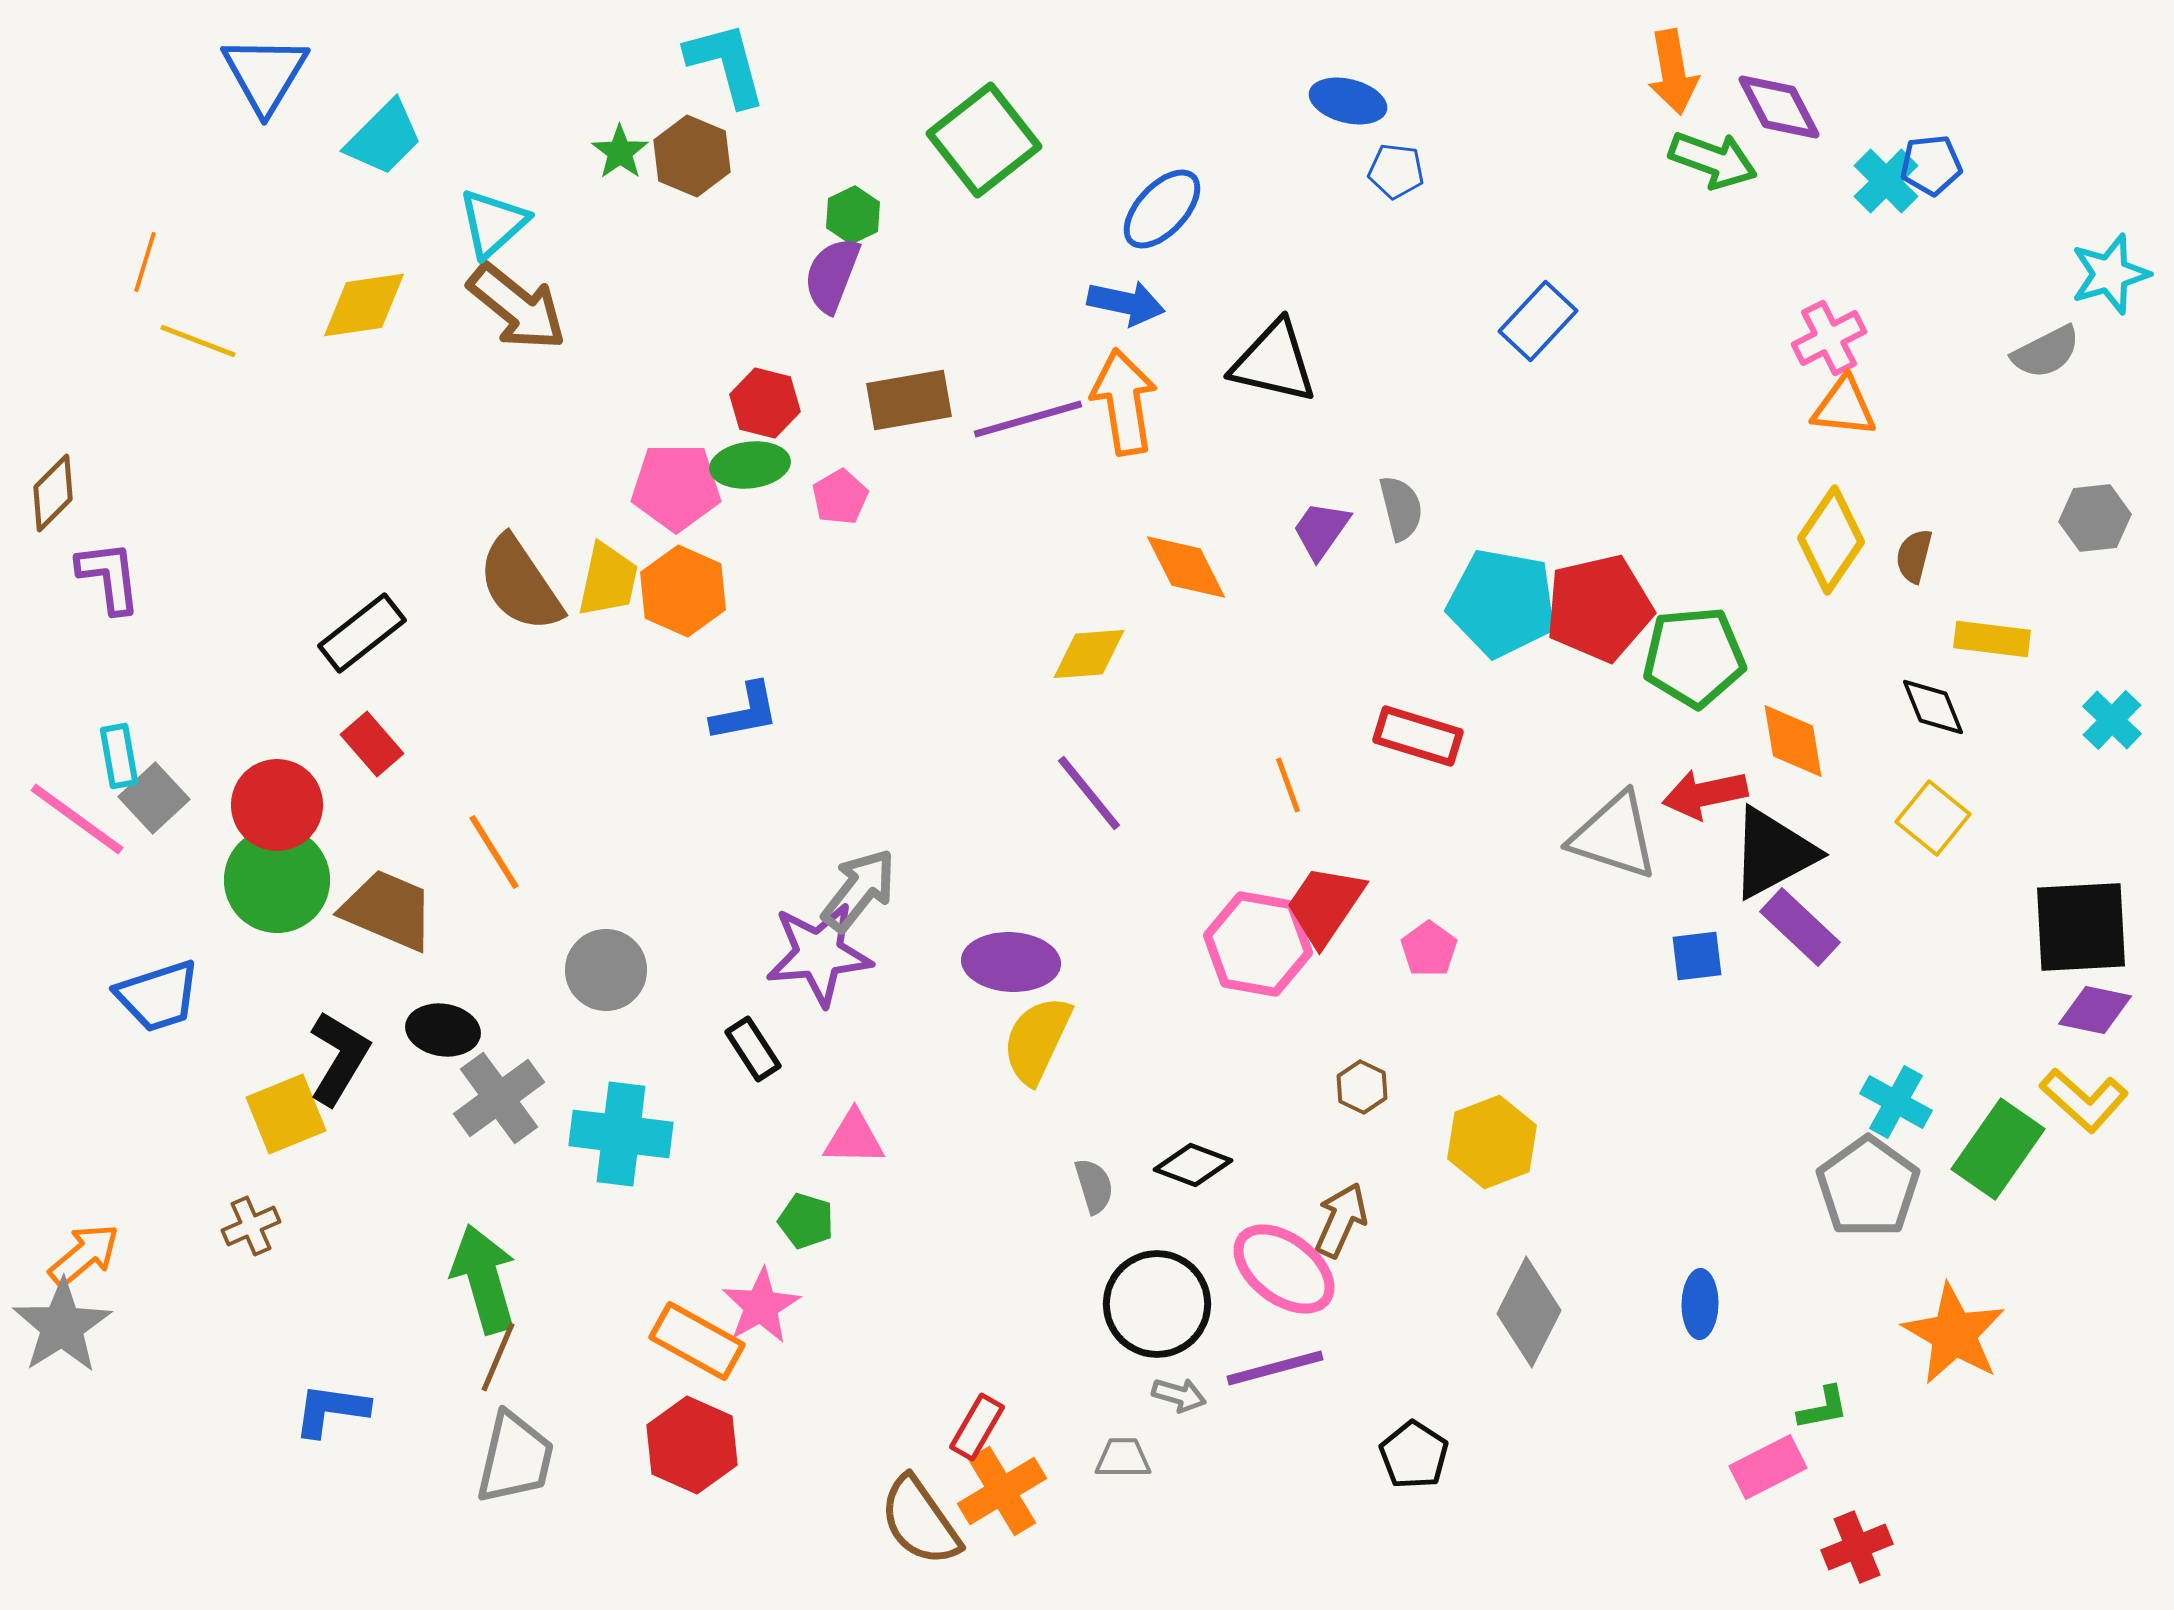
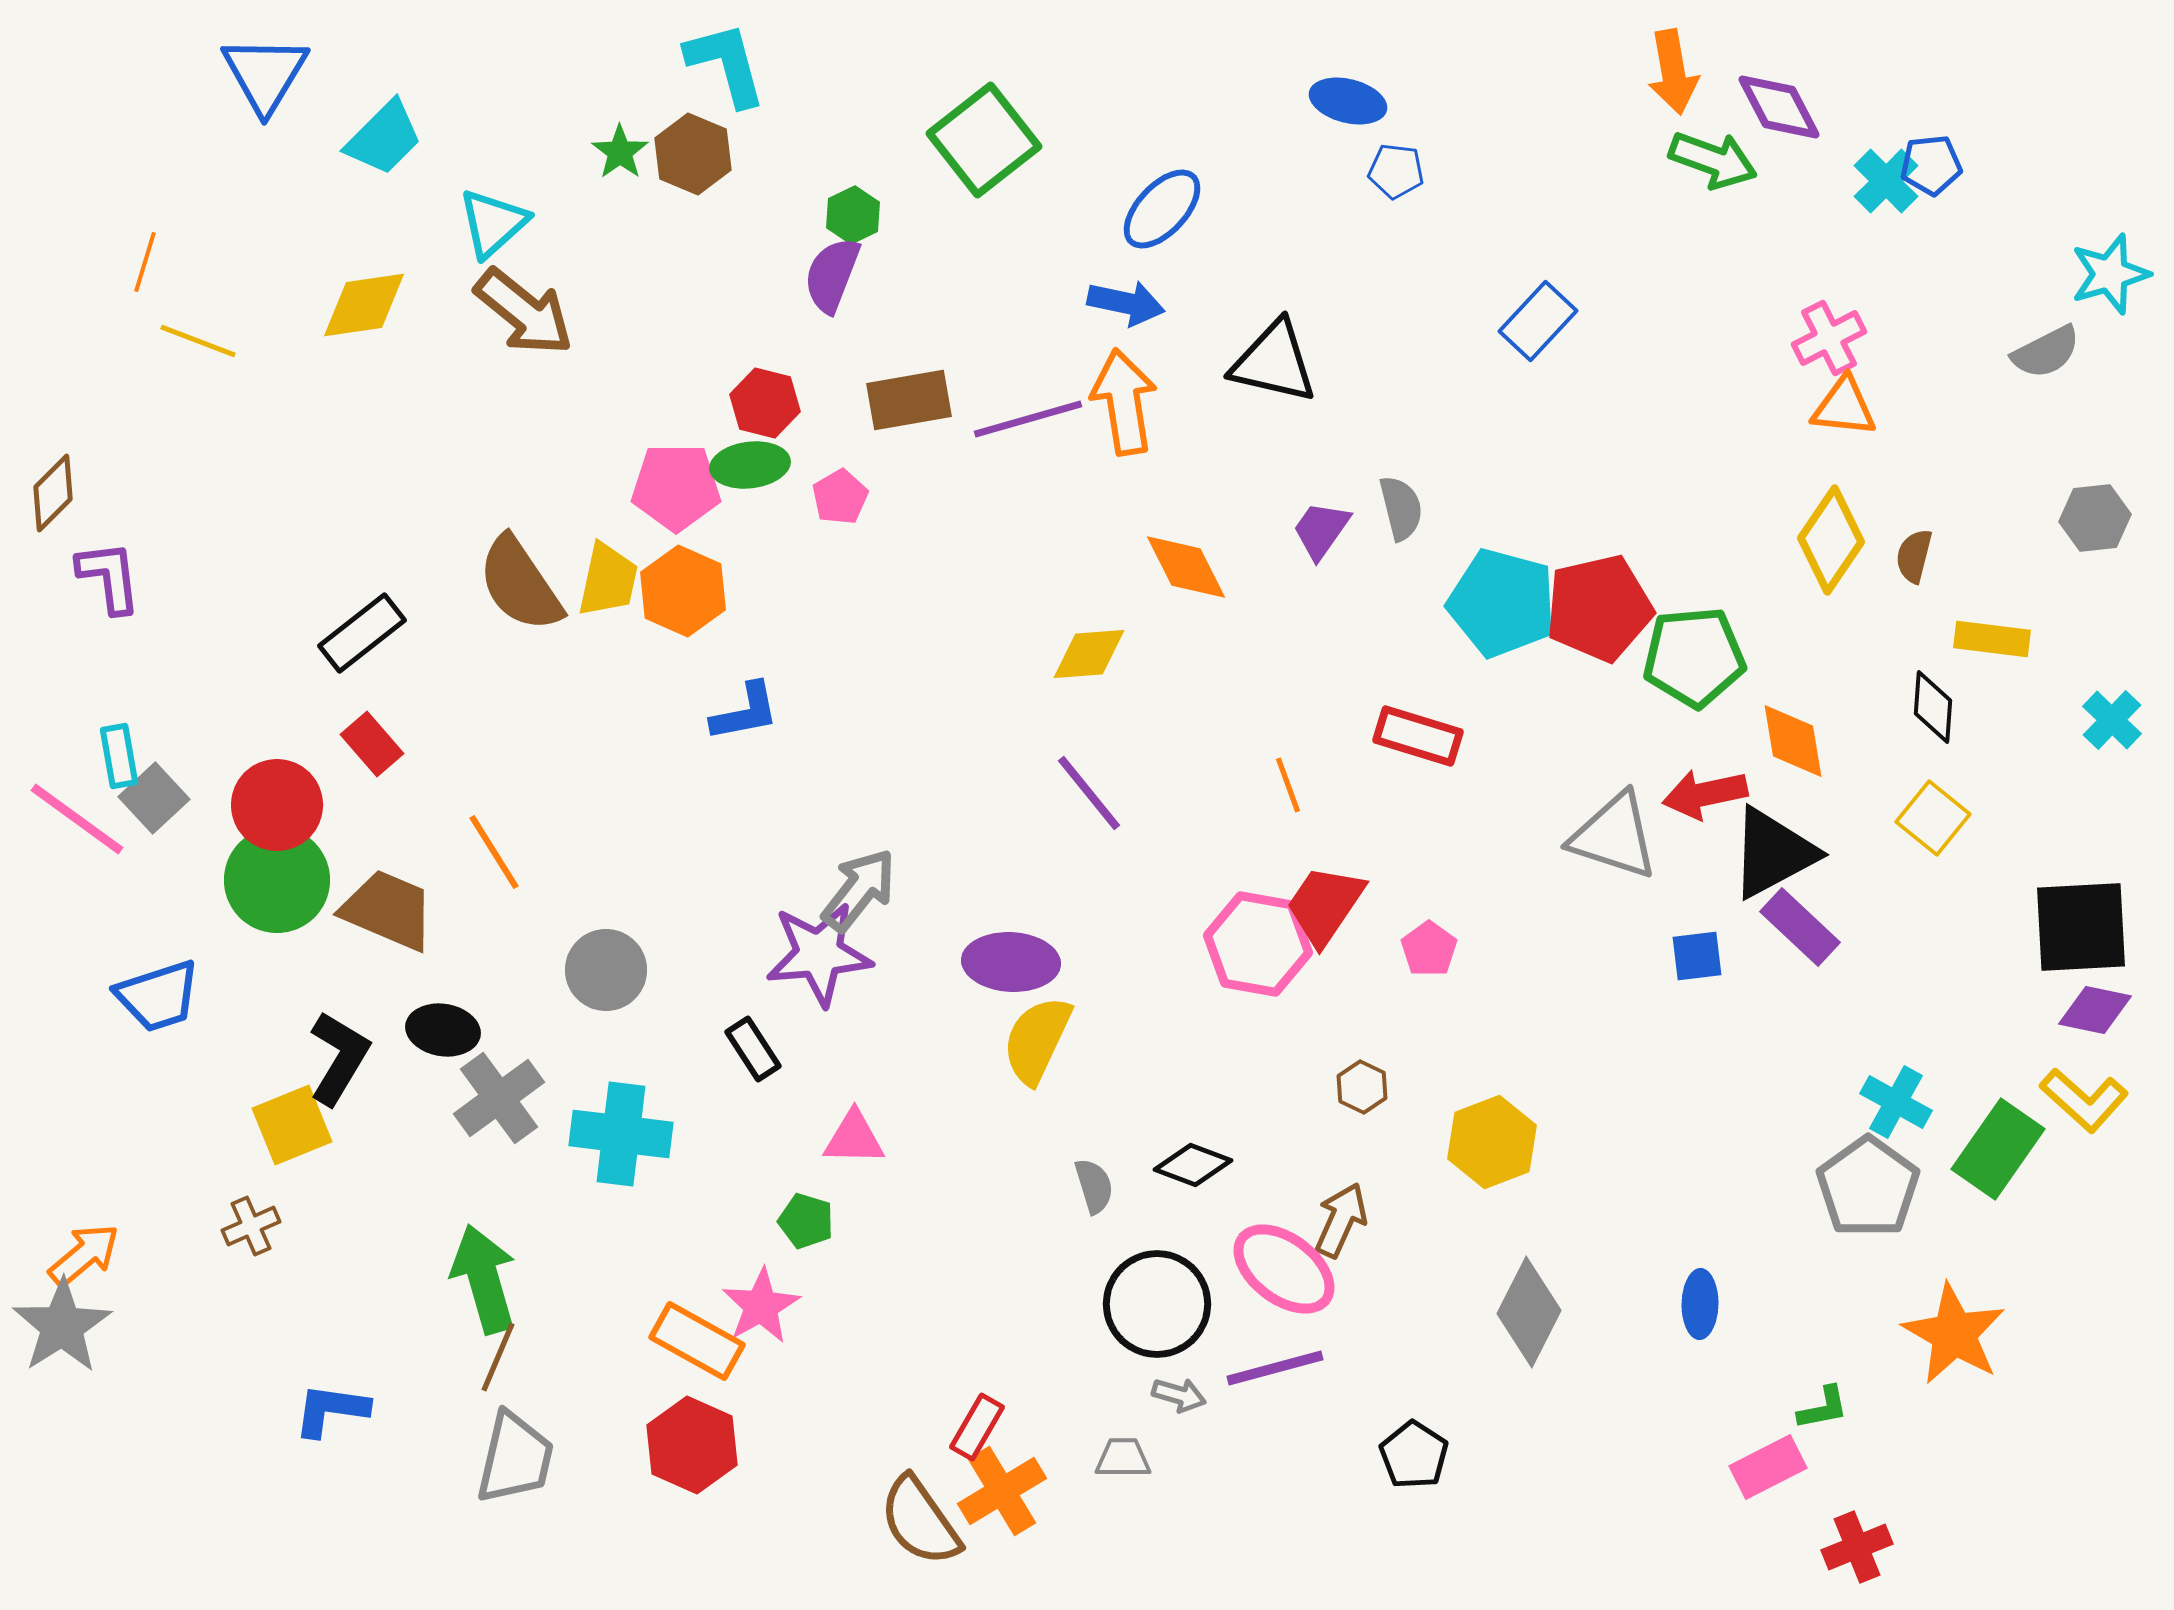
brown hexagon at (692, 156): moved 1 px right, 2 px up
brown arrow at (517, 307): moved 7 px right, 5 px down
cyan pentagon at (1502, 603): rotated 5 degrees clockwise
black diamond at (1933, 707): rotated 26 degrees clockwise
yellow square at (286, 1114): moved 6 px right, 11 px down
